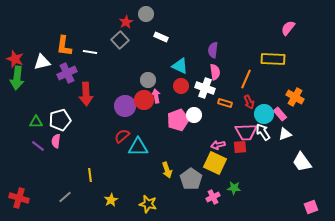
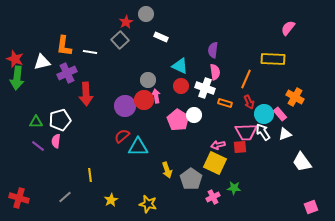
pink pentagon at (178, 120): rotated 20 degrees counterclockwise
